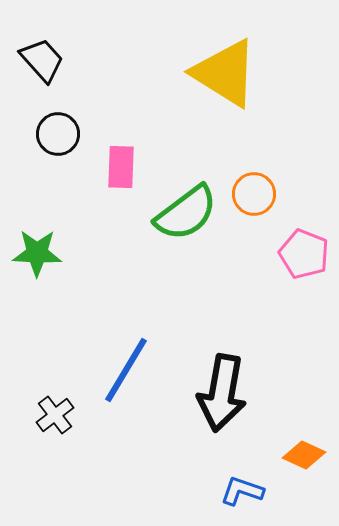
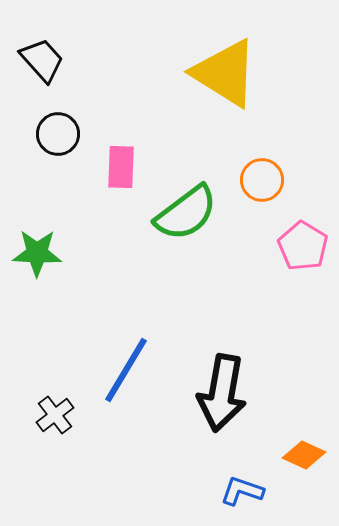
orange circle: moved 8 px right, 14 px up
pink pentagon: moved 1 px left, 8 px up; rotated 9 degrees clockwise
